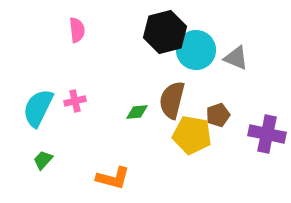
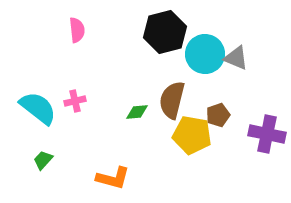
cyan circle: moved 9 px right, 4 px down
cyan semicircle: rotated 102 degrees clockwise
